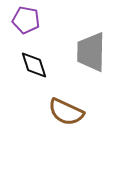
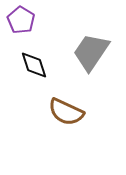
purple pentagon: moved 5 px left; rotated 20 degrees clockwise
gray trapezoid: rotated 33 degrees clockwise
